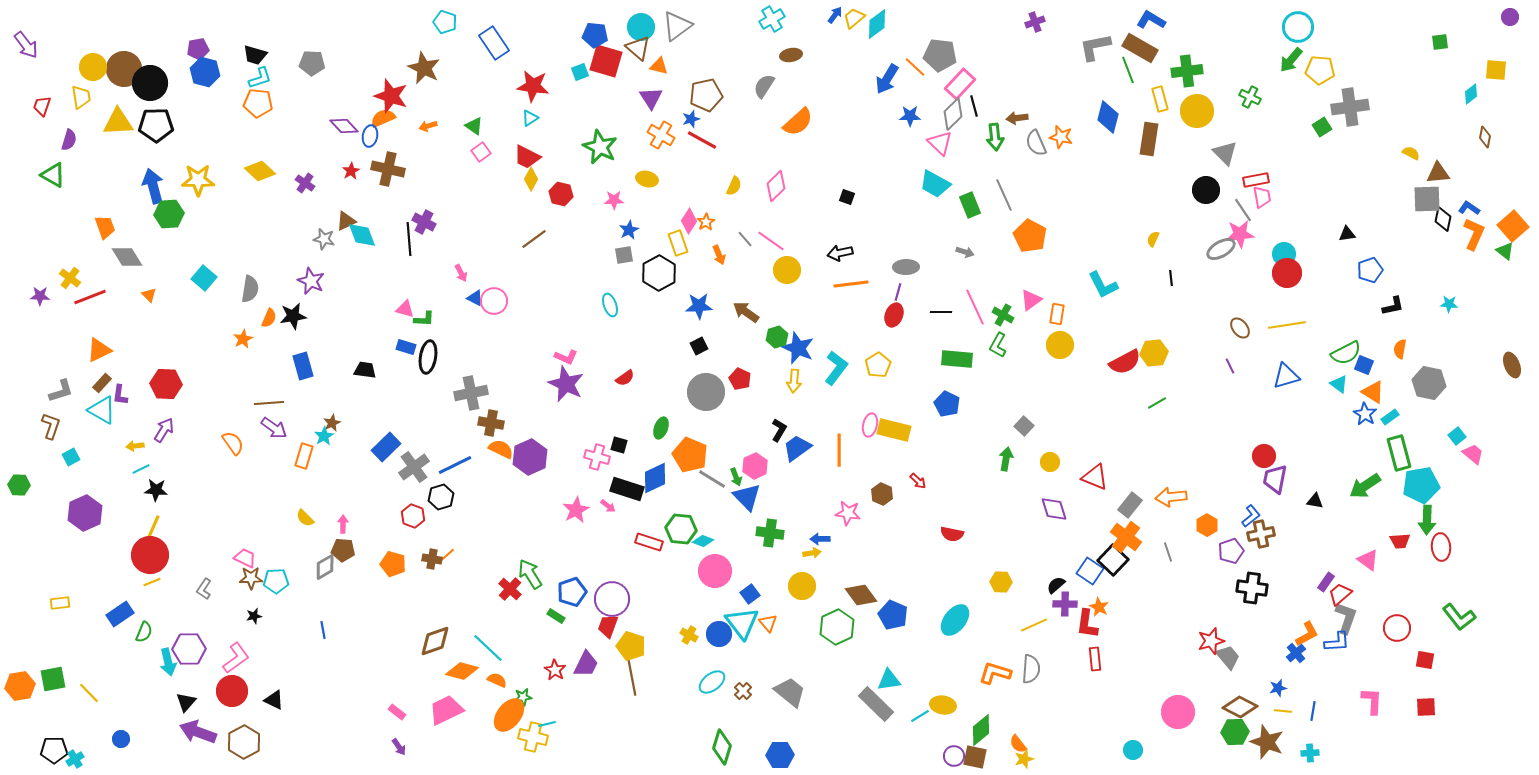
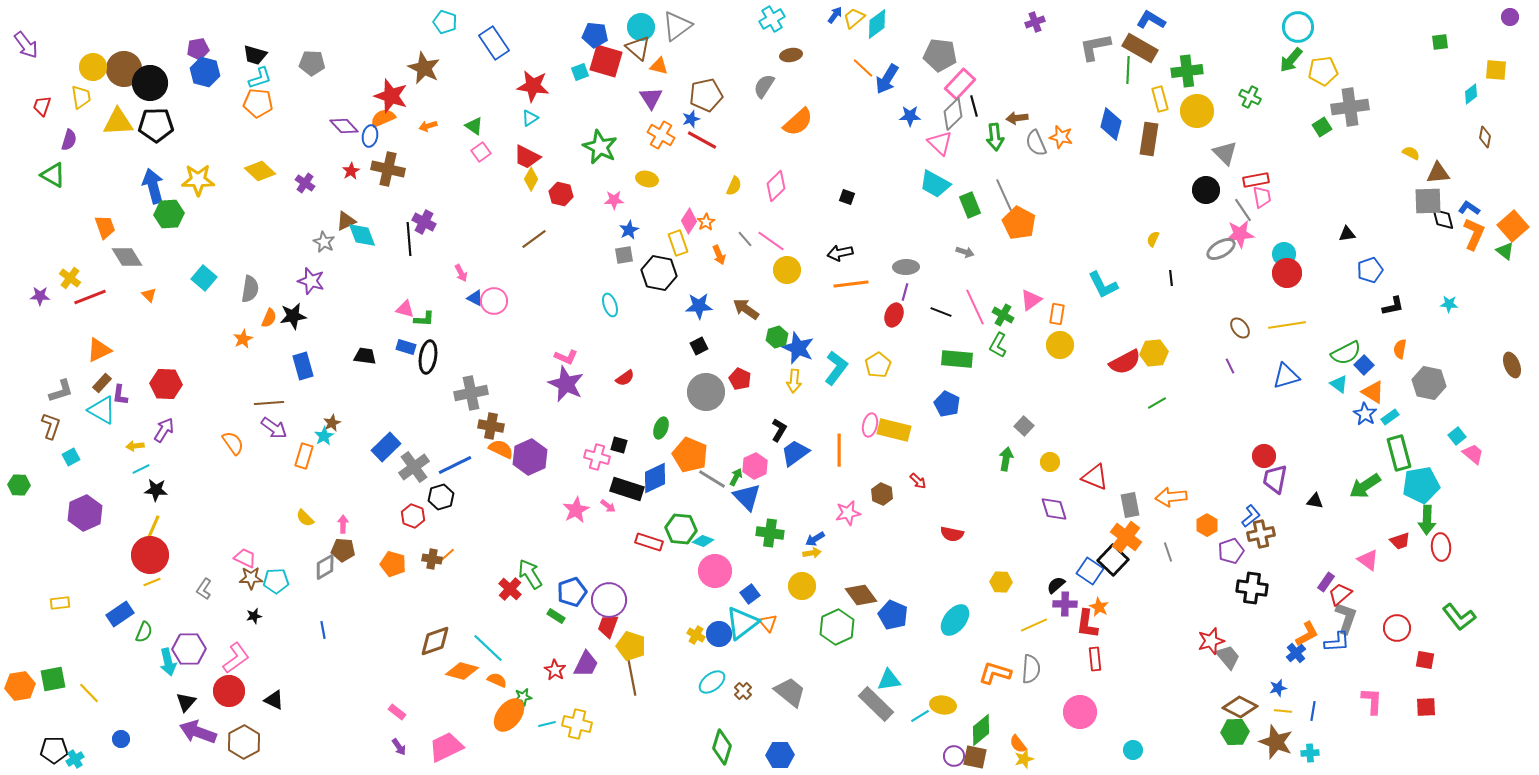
orange line at (915, 67): moved 52 px left, 1 px down
green line at (1128, 70): rotated 24 degrees clockwise
yellow pentagon at (1320, 70): moved 3 px right, 1 px down; rotated 12 degrees counterclockwise
blue diamond at (1108, 117): moved 3 px right, 7 px down
gray square at (1427, 199): moved 1 px right, 2 px down
black diamond at (1443, 219): rotated 25 degrees counterclockwise
orange pentagon at (1030, 236): moved 11 px left, 13 px up
gray star at (324, 239): moved 3 px down; rotated 15 degrees clockwise
black hexagon at (659, 273): rotated 20 degrees counterclockwise
purple star at (311, 281): rotated 8 degrees counterclockwise
purple line at (898, 292): moved 7 px right
brown arrow at (746, 312): moved 3 px up
black line at (941, 312): rotated 20 degrees clockwise
blue square at (1364, 365): rotated 24 degrees clockwise
black trapezoid at (365, 370): moved 14 px up
brown cross at (491, 423): moved 3 px down
blue trapezoid at (797, 448): moved 2 px left, 5 px down
green arrow at (736, 477): rotated 132 degrees counterclockwise
gray rectangle at (1130, 505): rotated 50 degrees counterclockwise
pink star at (848, 513): rotated 20 degrees counterclockwise
blue arrow at (820, 539): moved 5 px left; rotated 30 degrees counterclockwise
red trapezoid at (1400, 541): rotated 15 degrees counterclockwise
purple circle at (612, 599): moved 3 px left, 1 px down
cyan triangle at (742, 623): rotated 30 degrees clockwise
yellow cross at (689, 635): moved 7 px right
red circle at (232, 691): moved 3 px left
pink trapezoid at (446, 710): moved 37 px down
pink circle at (1178, 712): moved 98 px left
yellow cross at (533, 737): moved 44 px right, 13 px up
brown star at (1267, 742): moved 9 px right
